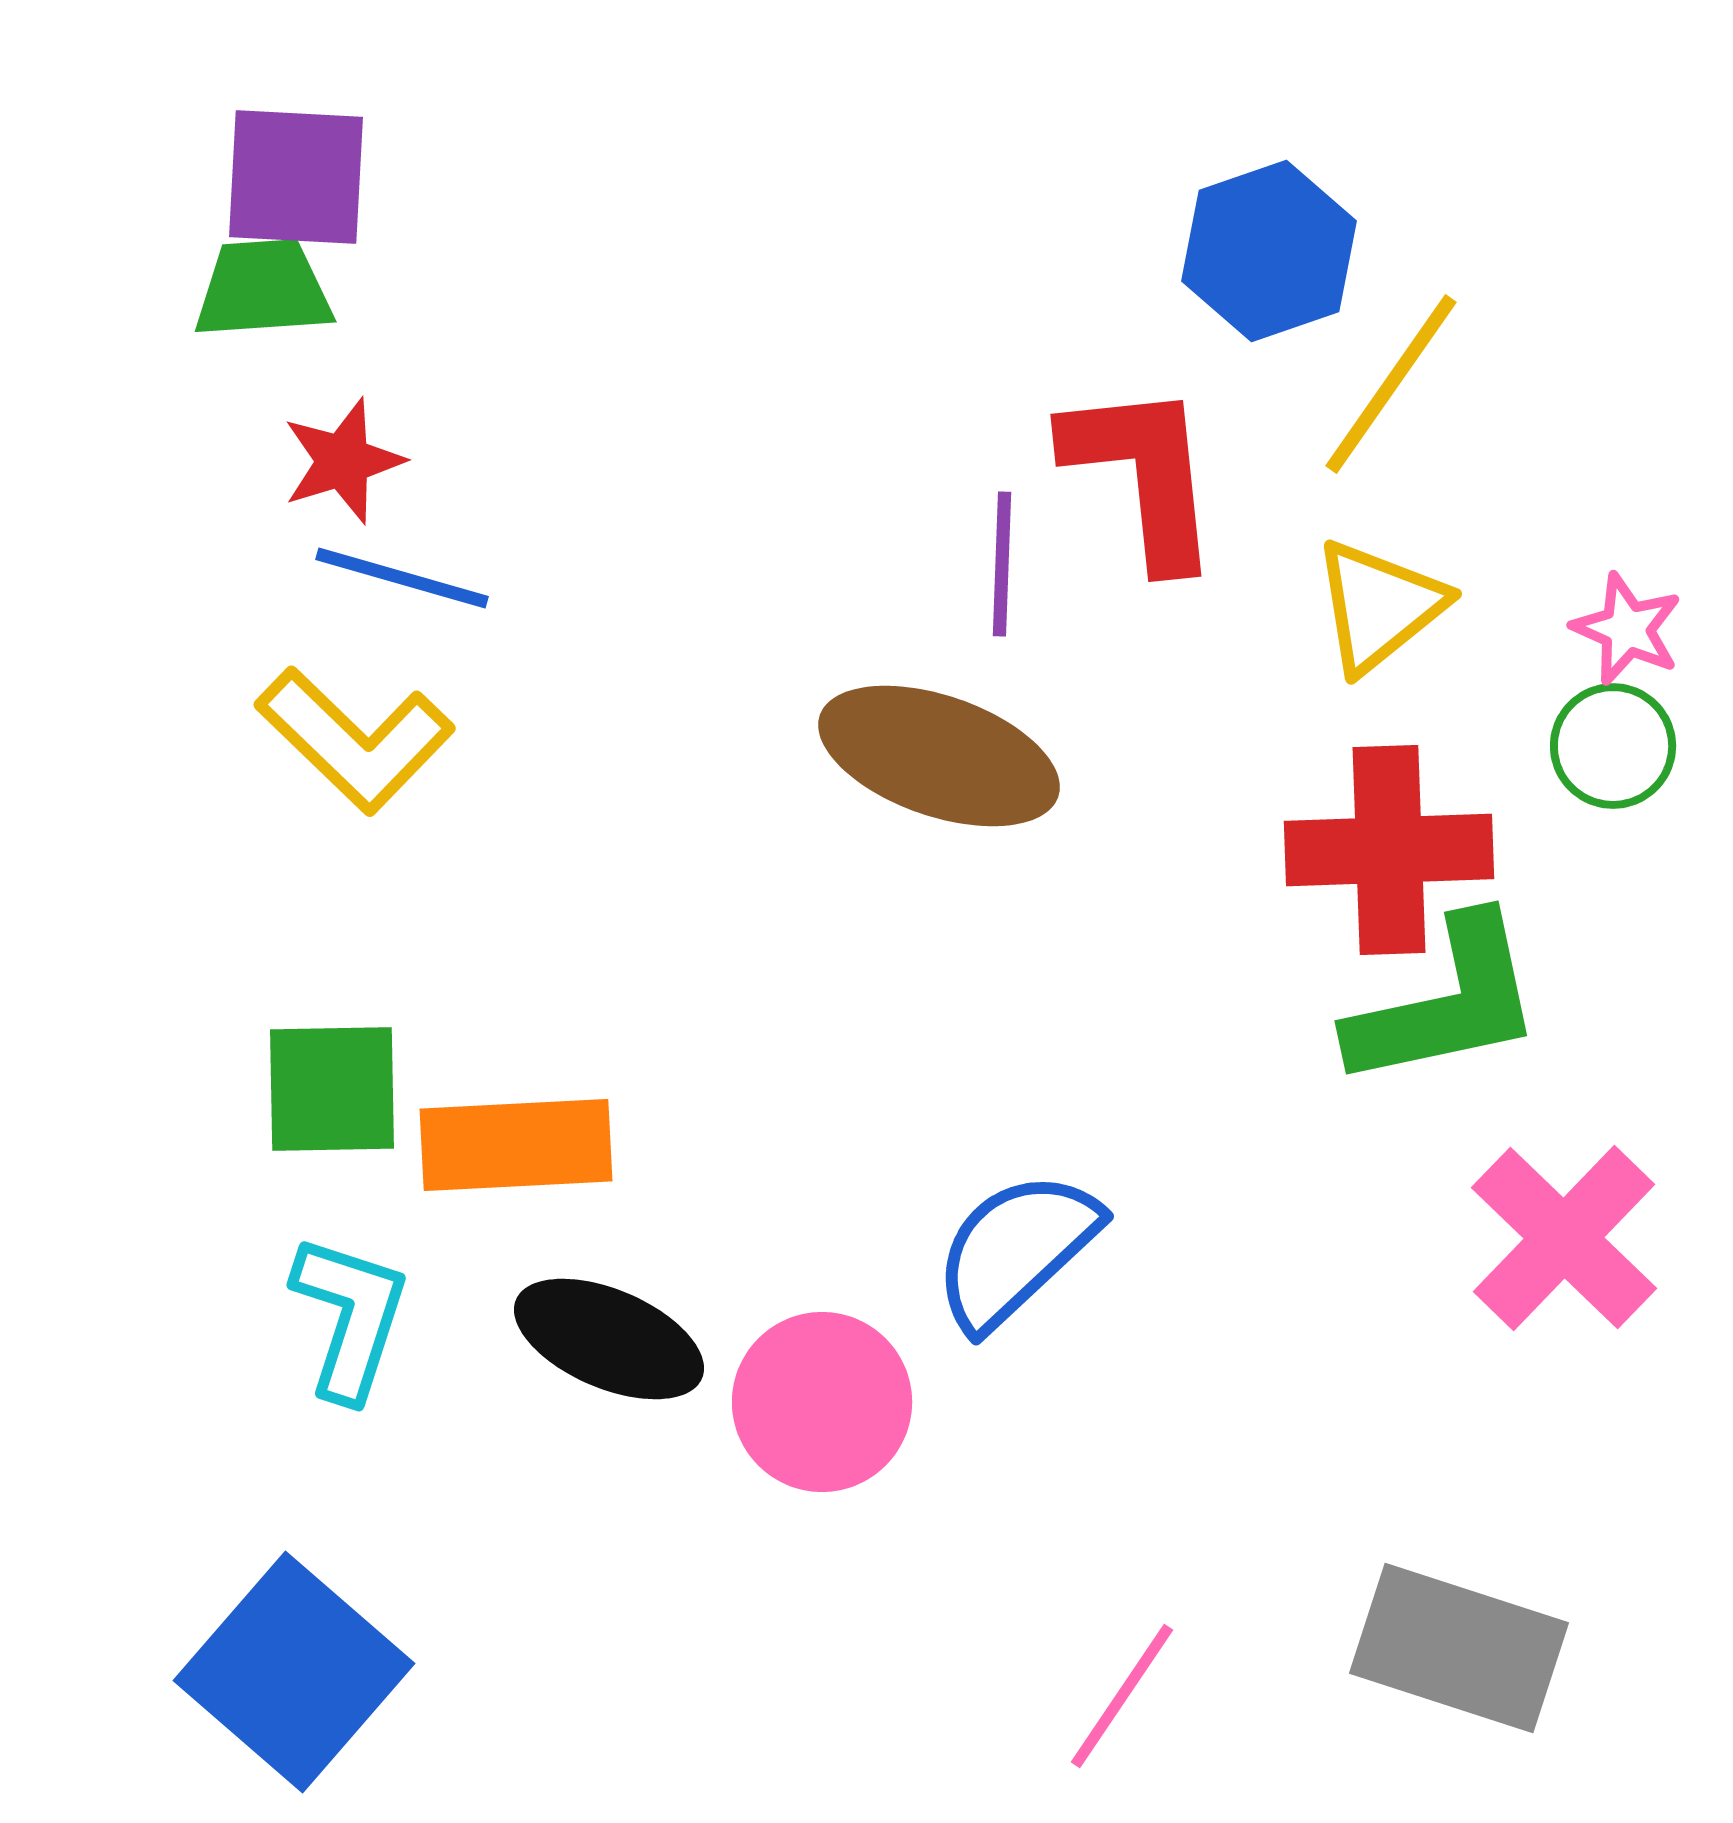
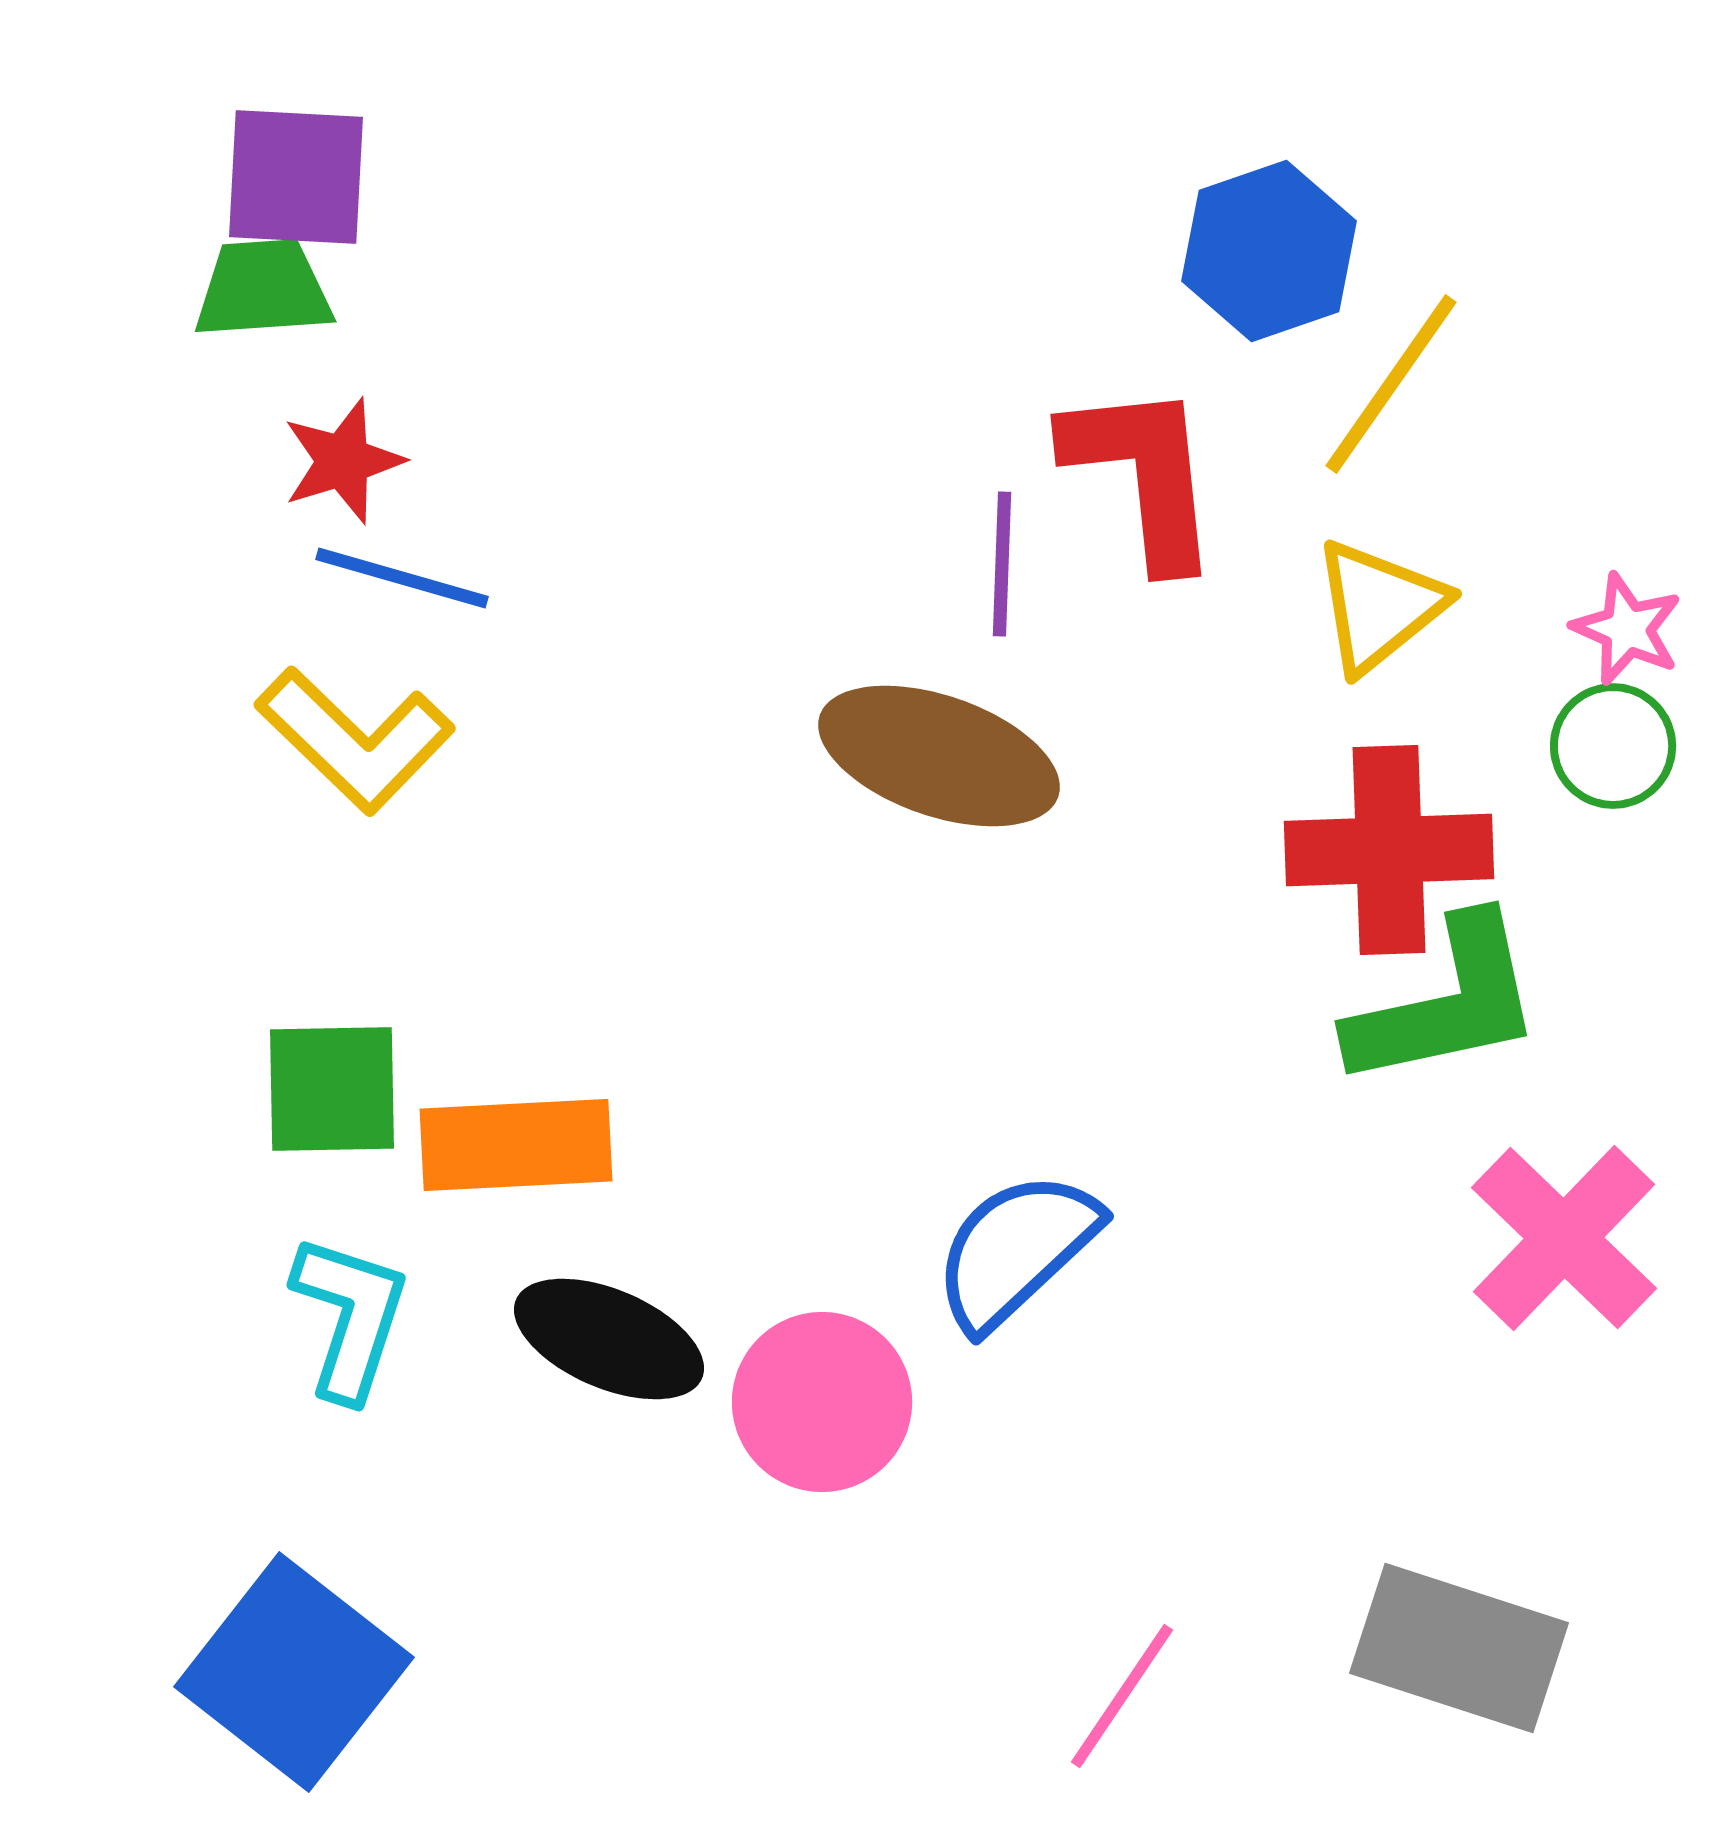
blue square: rotated 3 degrees counterclockwise
